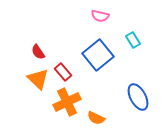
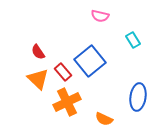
blue square: moved 8 px left, 6 px down
blue ellipse: rotated 36 degrees clockwise
orange semicircle: moved 8 px right, 1 px down
